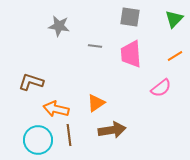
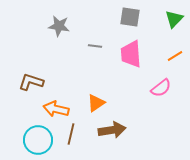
brown line: moved 2 px right, 1 px up; rotated 20 degrees clockwise
